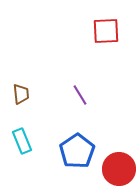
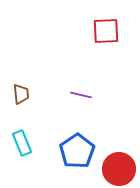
purple line: moved 1 px right; rotated 45 degrees counterclockwise
cyan rectangle: moved 2 px down
